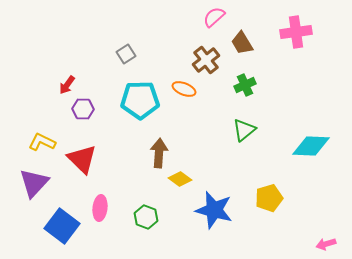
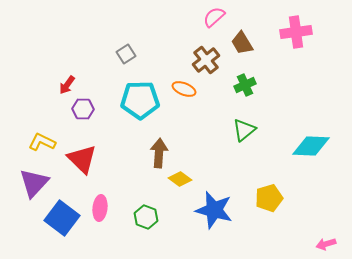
blue square: moved 8 px up
